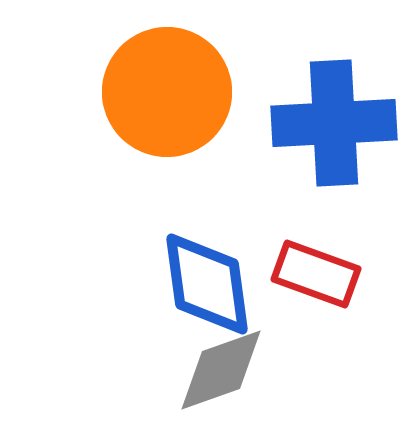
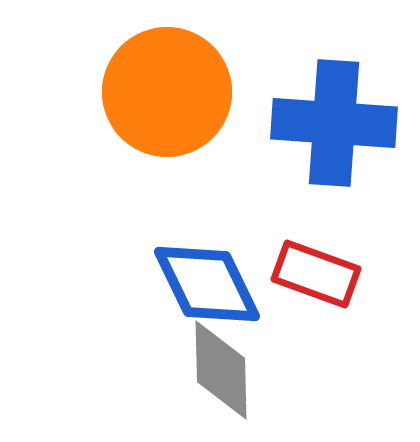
blue cross: rotated 7 degrees clockwise
blue diamond: rotated 18 degrees counterclockwise
gray diamond: rotated 72 degrees counterclockwise
